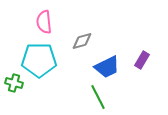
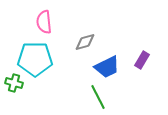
gray diamond: moved 3 px right, 1 px down
cyan pentagon: moved 4 px left, 1 px up
